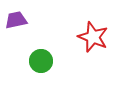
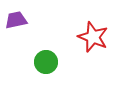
green circle: moved 5 px right, 1 px down
